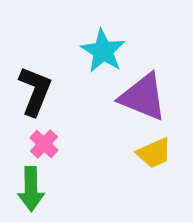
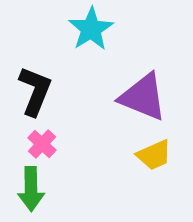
cyan star: moved 12 px left, 22 px up; rotated 9 degrees clockwise
pink cross: moved 2 px left
yellow trapezoid: moved 2 px down
